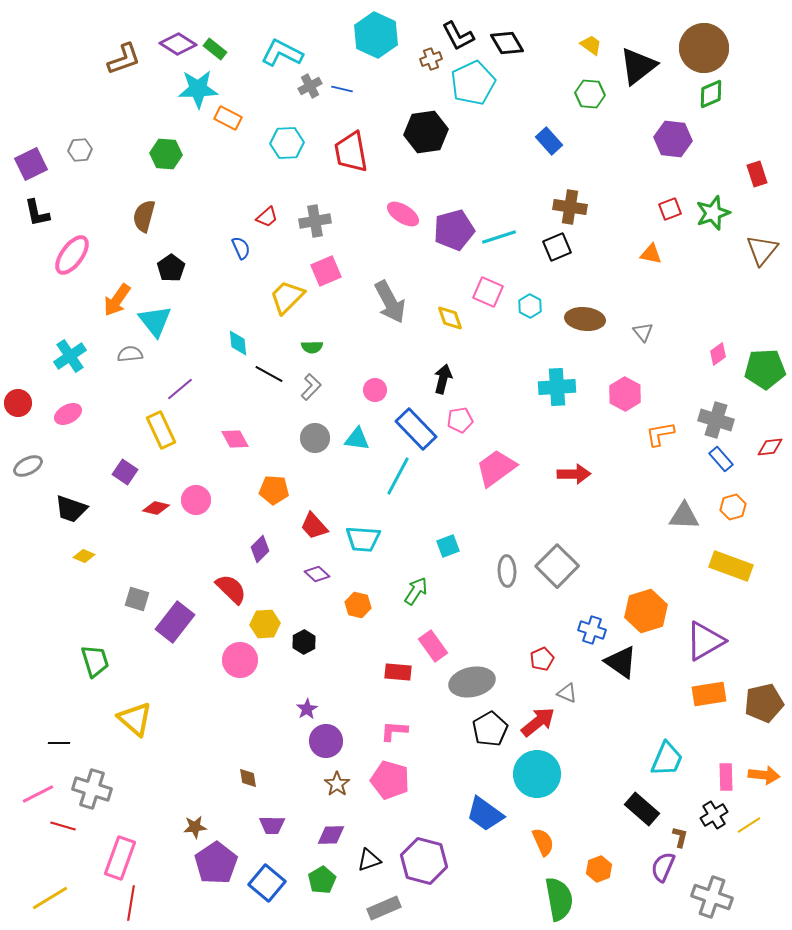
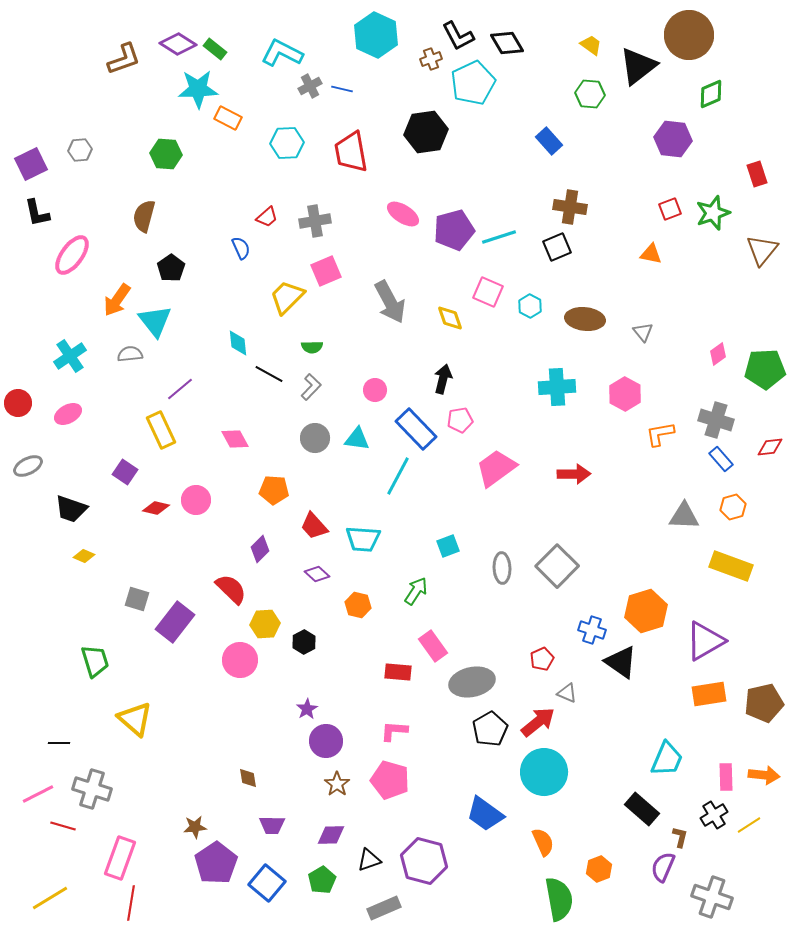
brown circle at (704, 48): moved 15 px left, 13 px up
gray ellipse at (507, 571): moved 5 px left, 3 px up
cyan circle at (537, 774): moved 7 px right, 2 px up
